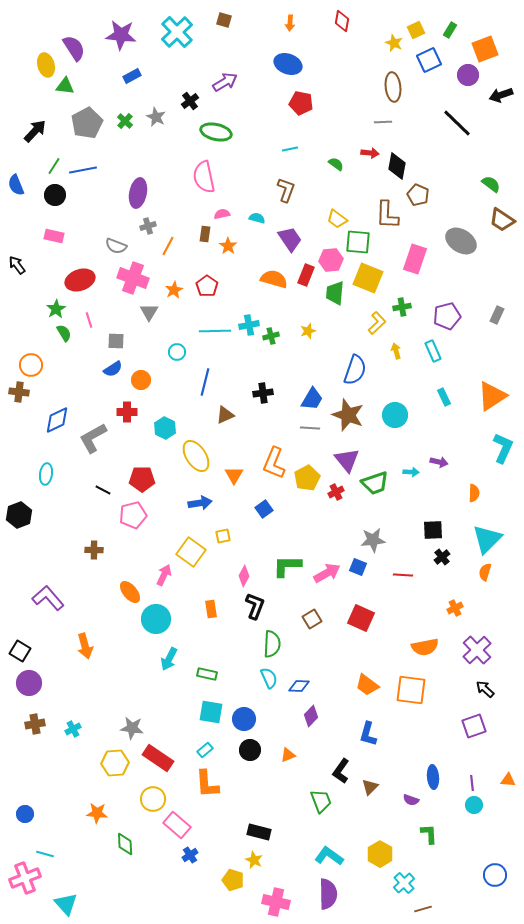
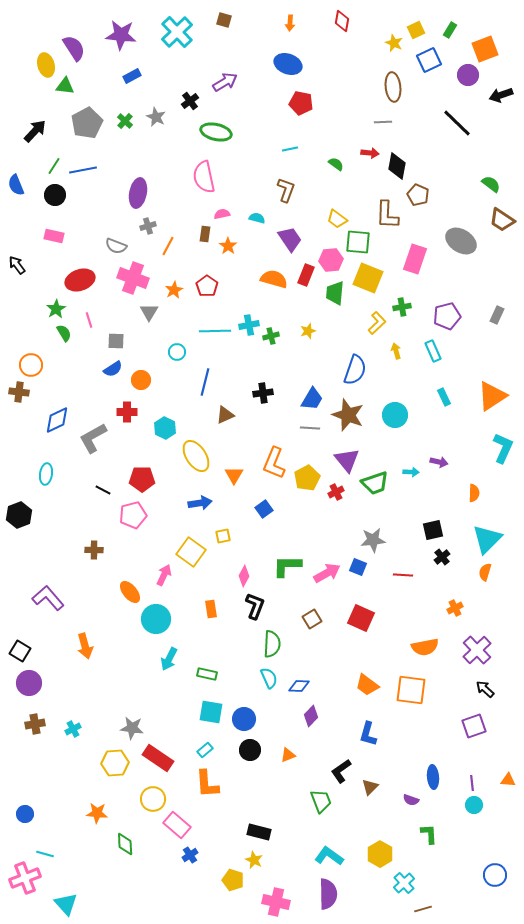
black square at (433, 530): rotated 10 degrees counterclockwise
black L-shape at (341, 771): rotated 20 degrees clockwise
